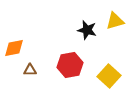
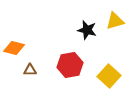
orange diamond: rotated 25 degrees clockwise
